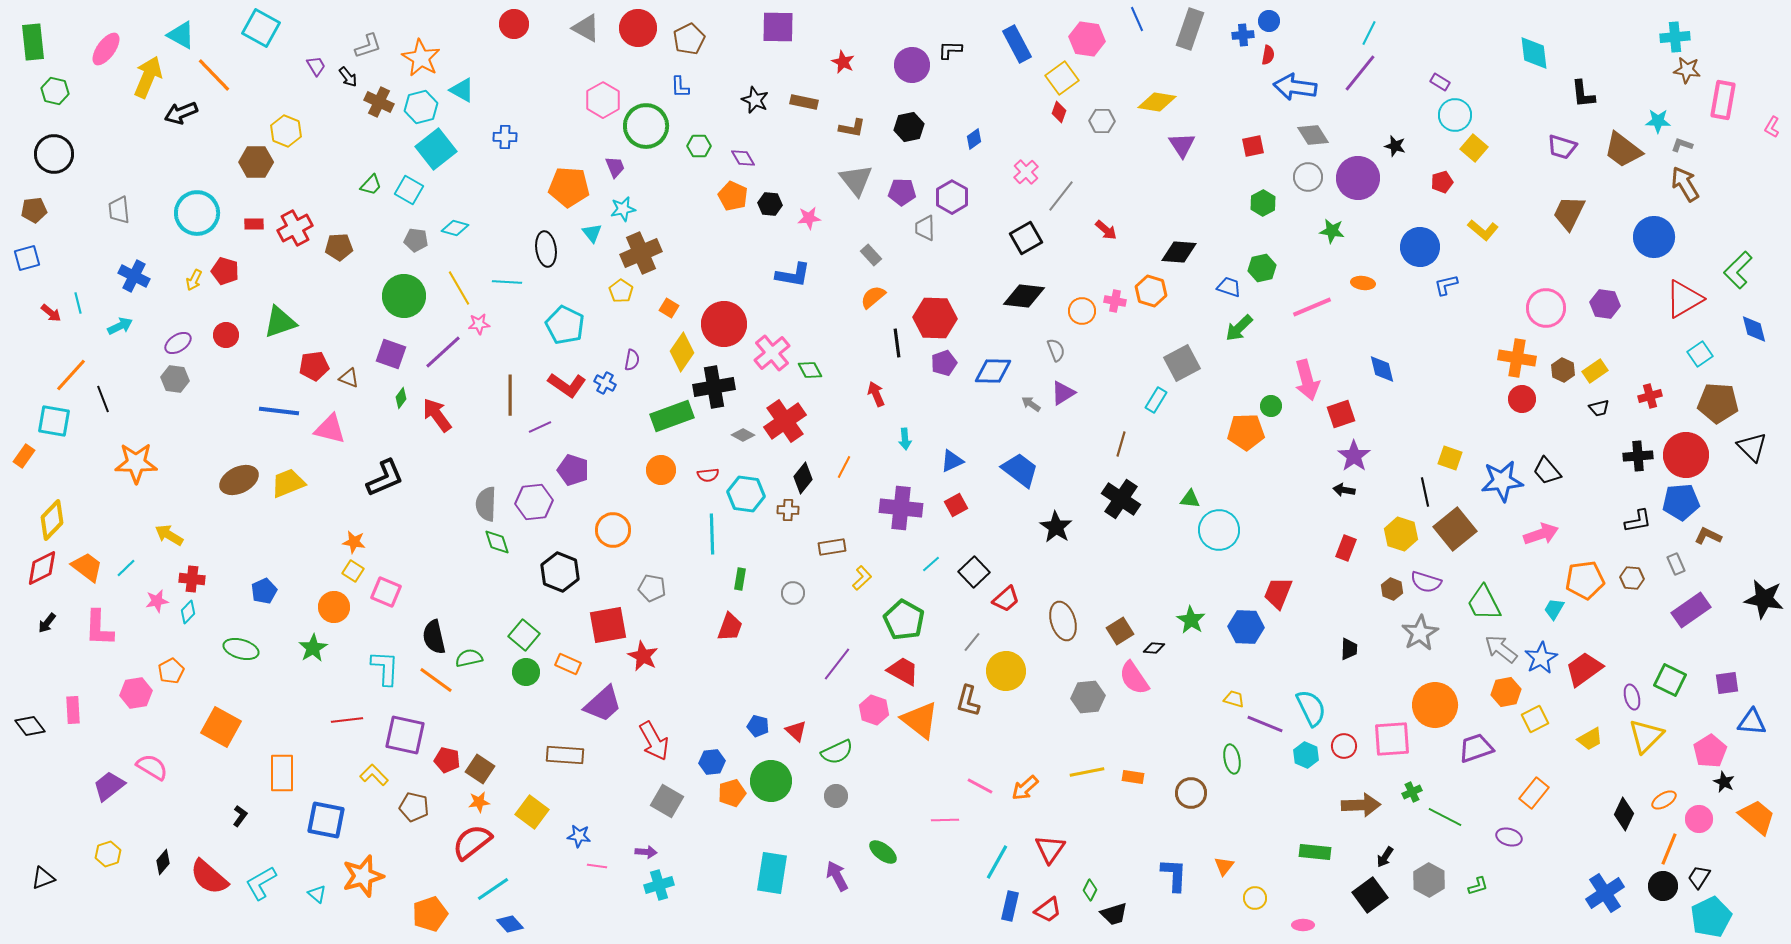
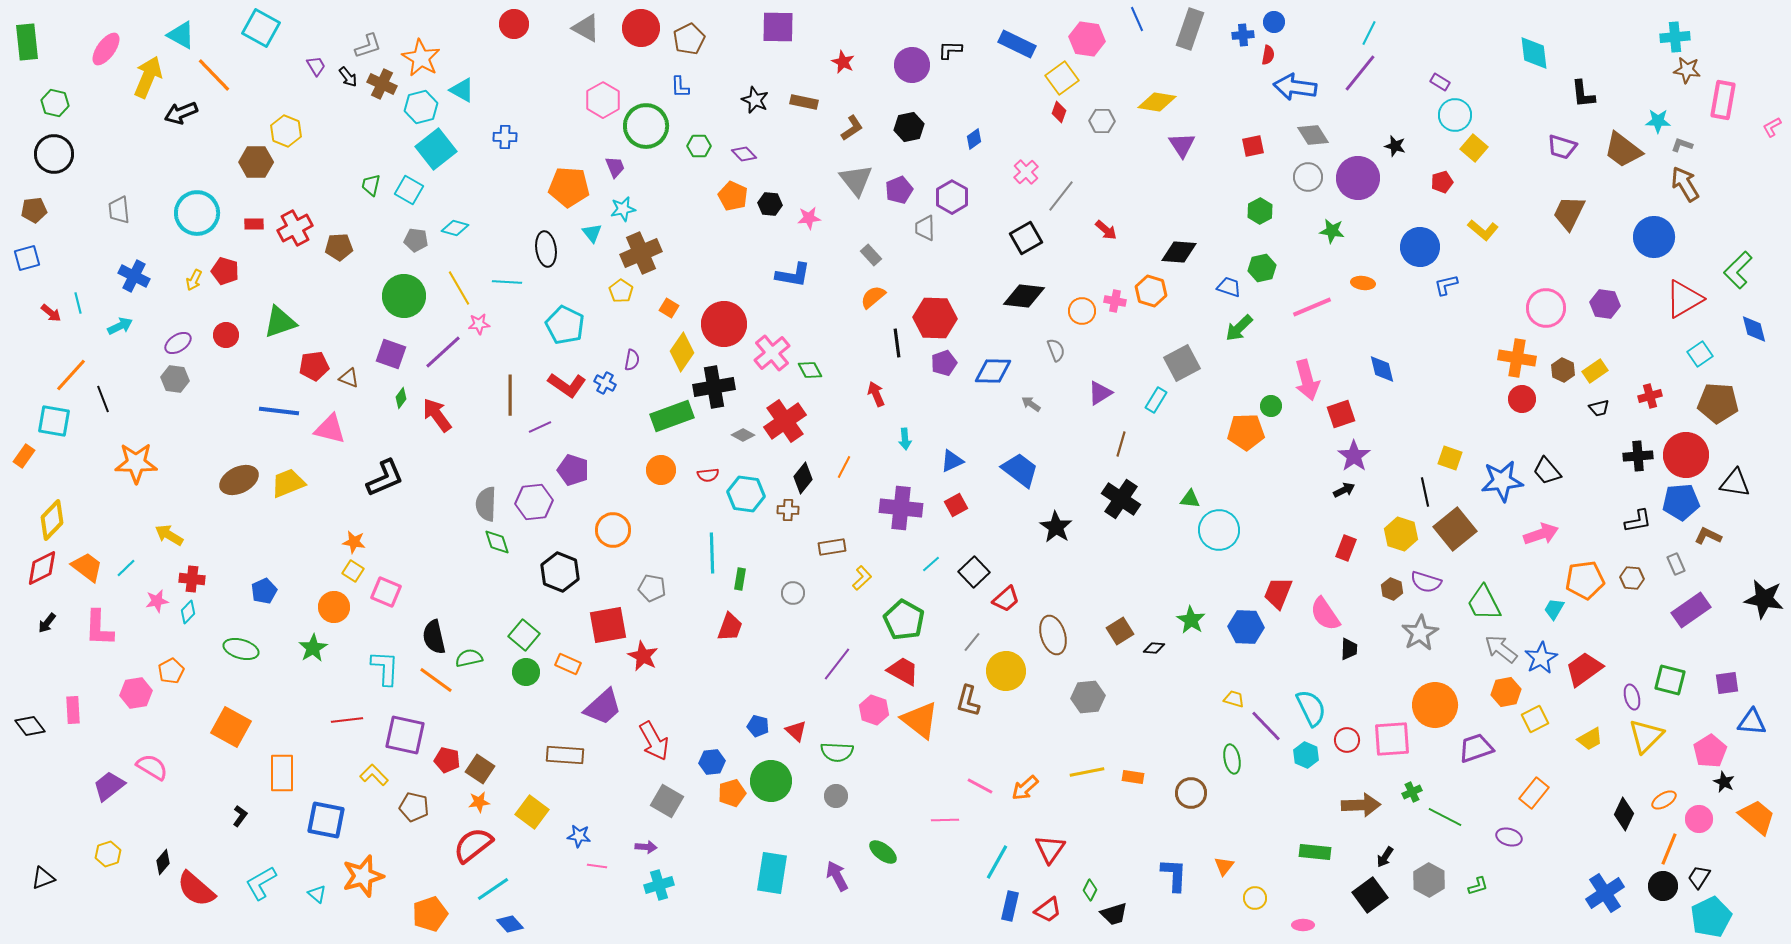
blue circle at (1269, 21): moved 5 px right, 1 px down
red circle at (638, 28): moved 3 px right
green rectangle at (33, 42): moved 6 px left
blue rectangle at (1017, 44): rotated 36 degrees counterclockwise
green hexagon at (55, 91): moved 12 px down
brown cross at (379, 102): moved 3 px right, 18 px up
pink L-shape at (1772, 127): rotated 30 degrees clockwise
brown L-shape at (852, 128): rotated 44 degrees counterclockwise
purple diamond at (743, 158): moved 1 px right, 4 px up; rotated 15 degrees counterclockwise
green trapezoid at (371, 185): rotated 150 degrees clockwise
purple pentagon at (902, 192): moved 3 px left, 2 px up; rotated 24 degrees counterclockwise
green hexagon at (1263, 203): moved 3 px left, 8 px down
purple triangle at (1063, 393): moved 37 px right
black triangle at (1752, 447): moved 17 px left, 36 px down; rotated 36 degrees counterclockwise
black arrow at (1344, 490): rotated 145 degrees clockwise
cyan line at (712, 534): moved 19 px down
brown ellipse at (1063, 621): moved 10 px left, 14 px down
pink semicircle at (1134, 678): moved 191 px right, 64 px up
green square at (1670, 680): rotated 12 degrees counterclockwise
purple trapezoid at (603, 704): moved 3 px down
purple line at (1265, 724): moved 1 px right, 2 px down; rotated 24 degrees clockwise
orange square at (221, 727): moved 10 px right
red circle at (1344, 746): moved 3 px right, 6 px up
green semicircle at (837, 752): rotated 28 degrees clockwise
red semicircle at (472, 842): moved 1 px right, 3 px down
purple arrow at (646, 852): moved 5 px up
red semicircle at (209, 877): moved 13 px left, 12 px down
